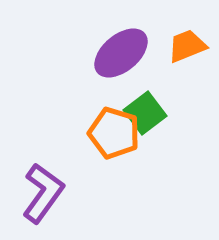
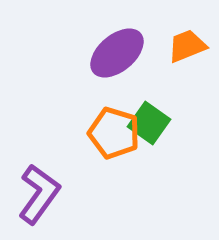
purple ellipse: moved 4 px left
green square: moved 4 px right, 10 px down; rotated 18 degrees counterclockwise
purple L-shape: moved 4 px left, 1 px down
